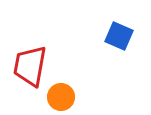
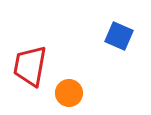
orange circle: moved 8 px right, 4 px up
